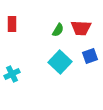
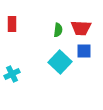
green semicircle: rotated 24 degrees counterclockwise
blue square: moved 6 px left, 5 px up; rotated 21 degrees clockwise
